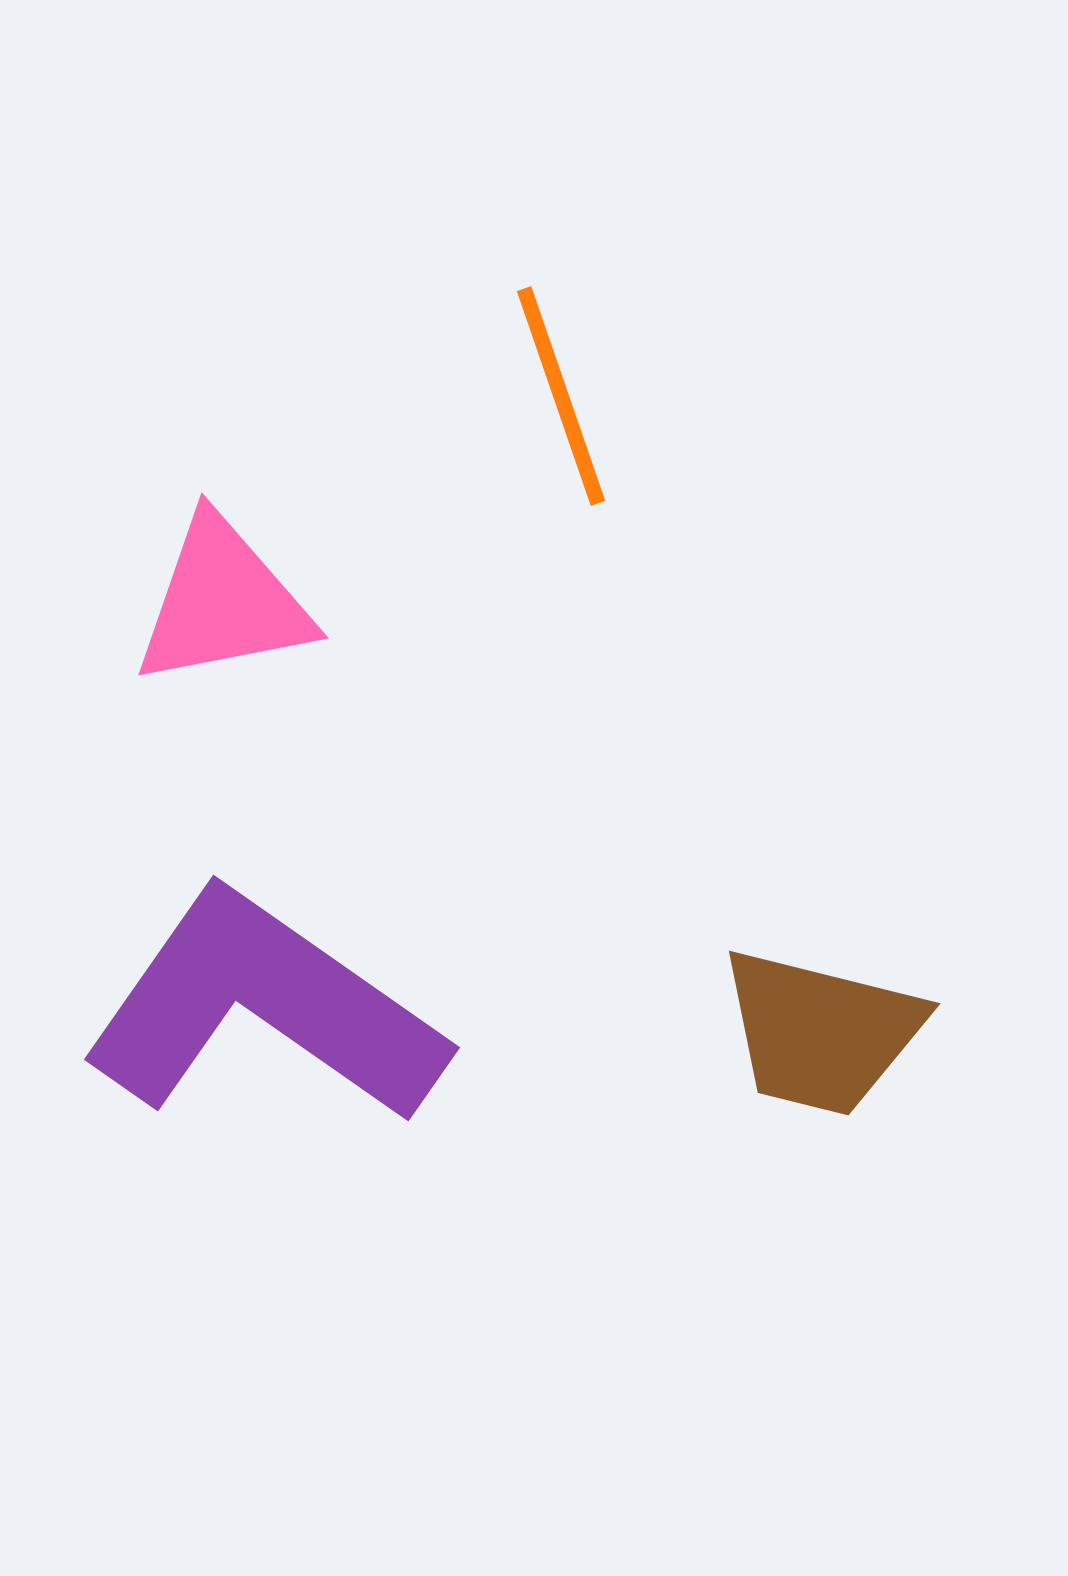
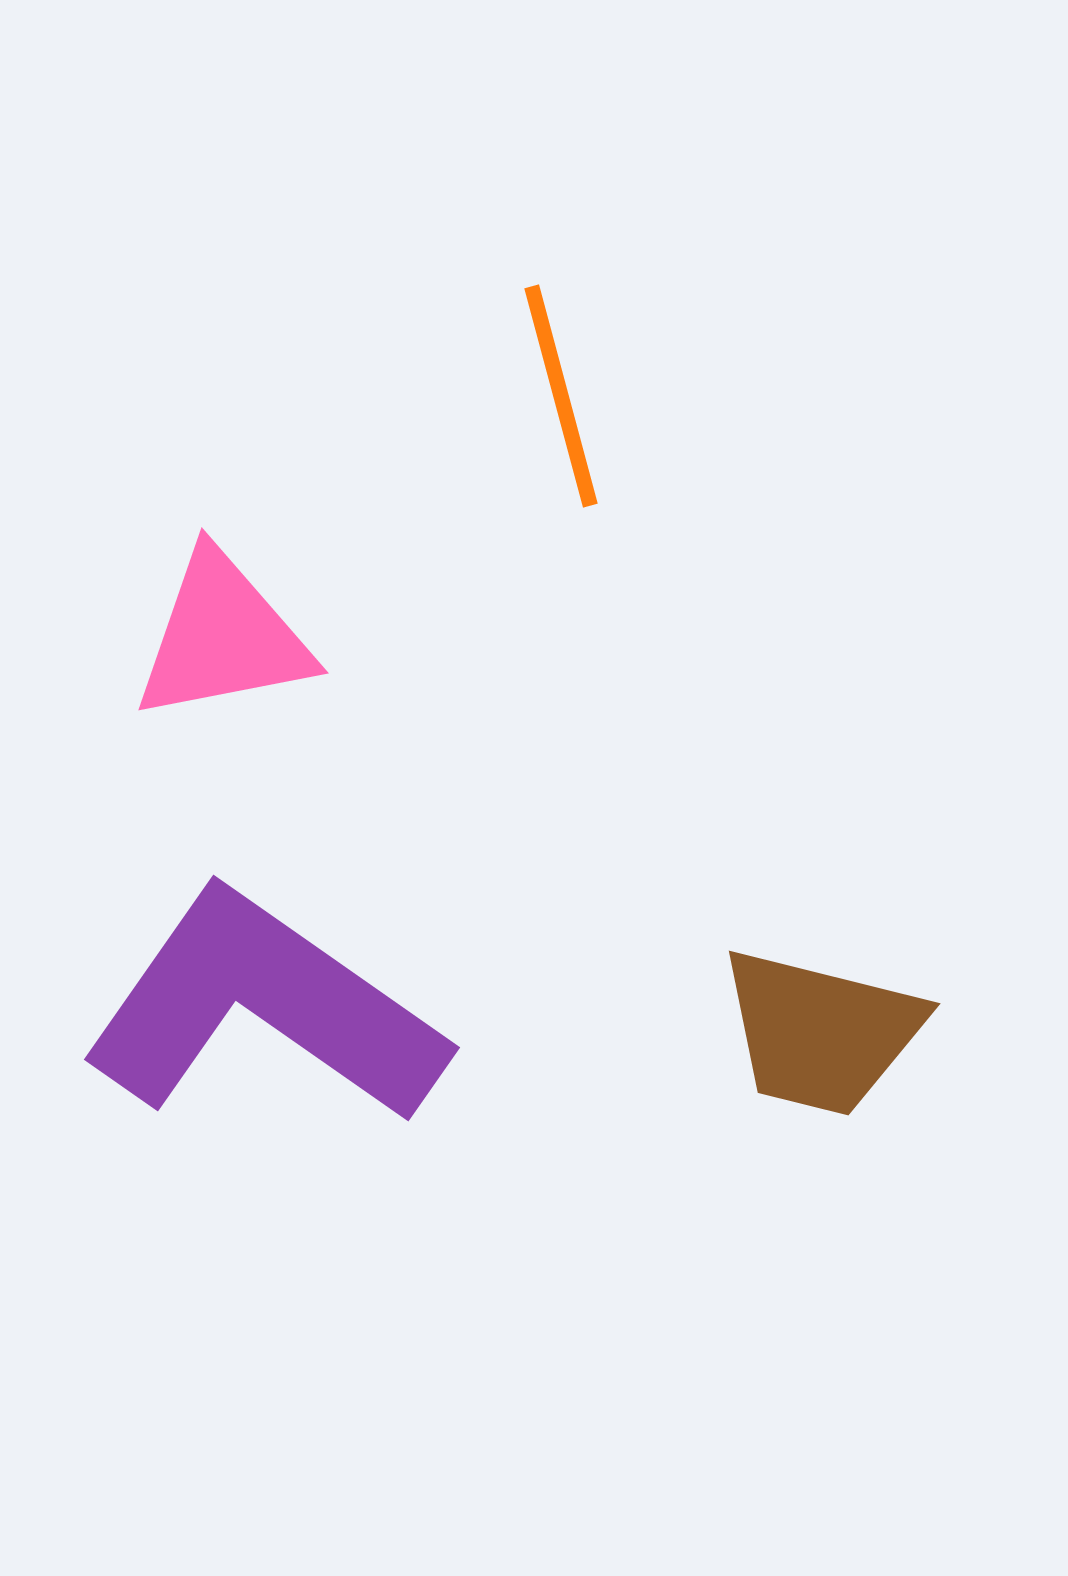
orange line: rotated 4 degrees clockwise
pink triangle: moved 35 px down
